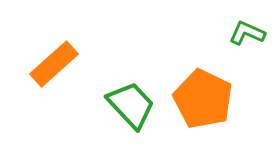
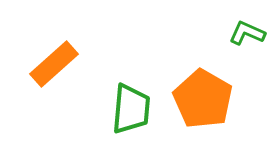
orange pentagon: rotated 4 degrees clockwise
green trapezoid: moved 4 px down; rotated 48 degrees clockwise
